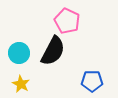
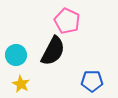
cyan circle: moved 3 px left, 2 px down
